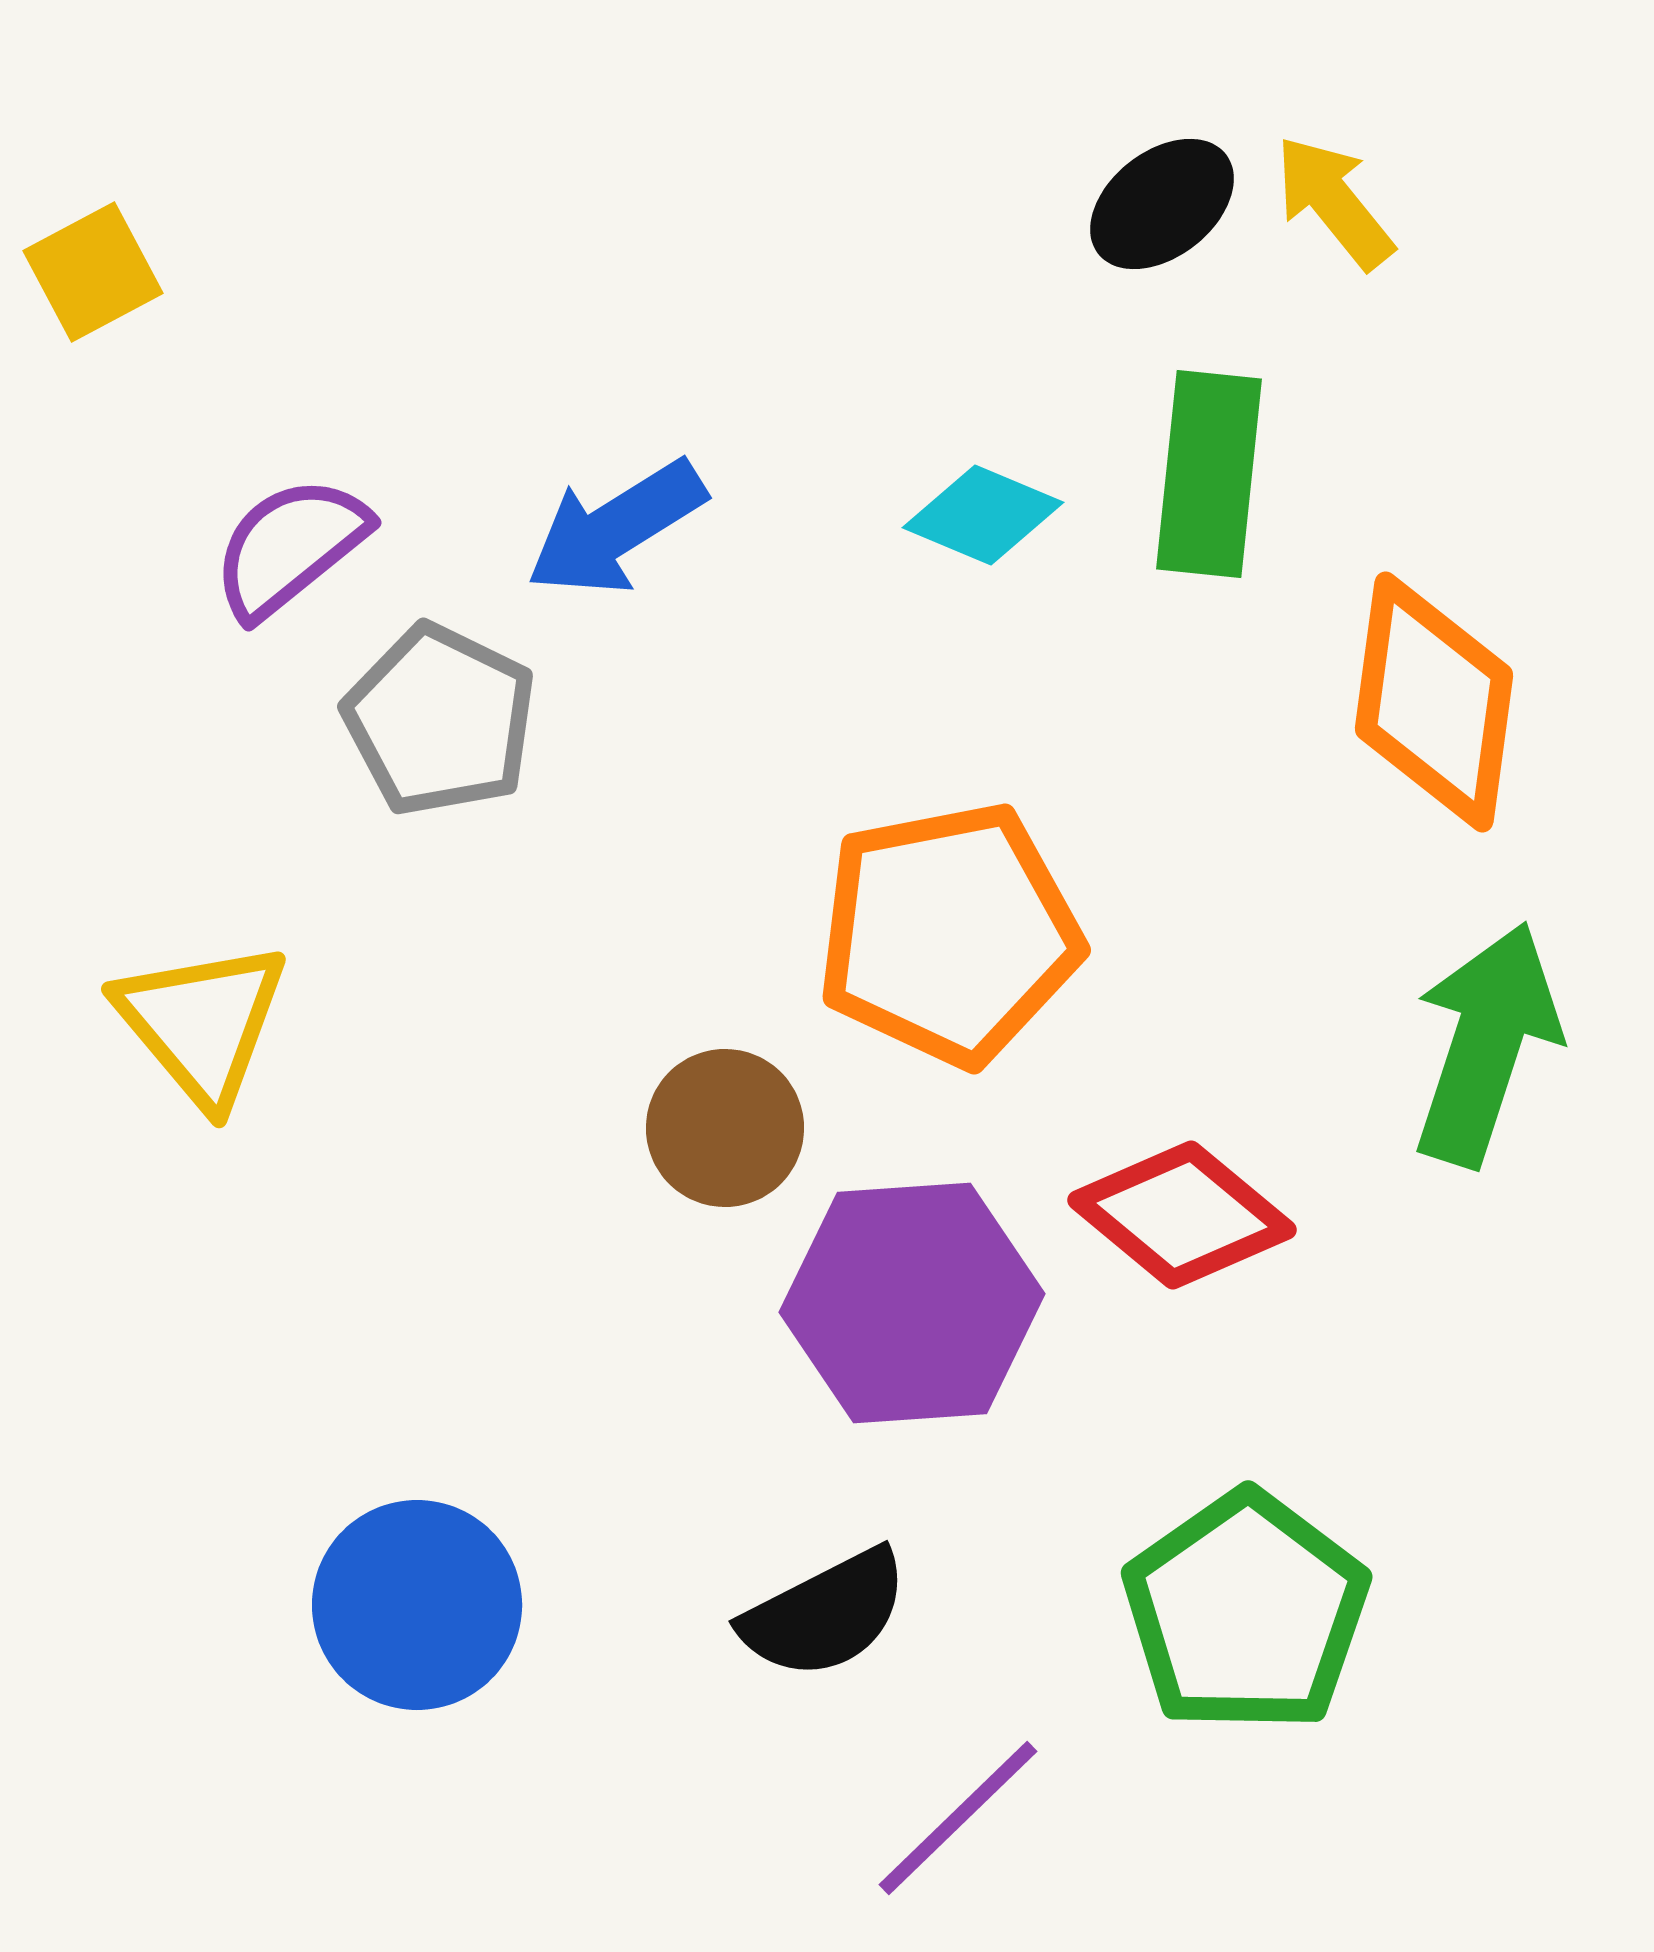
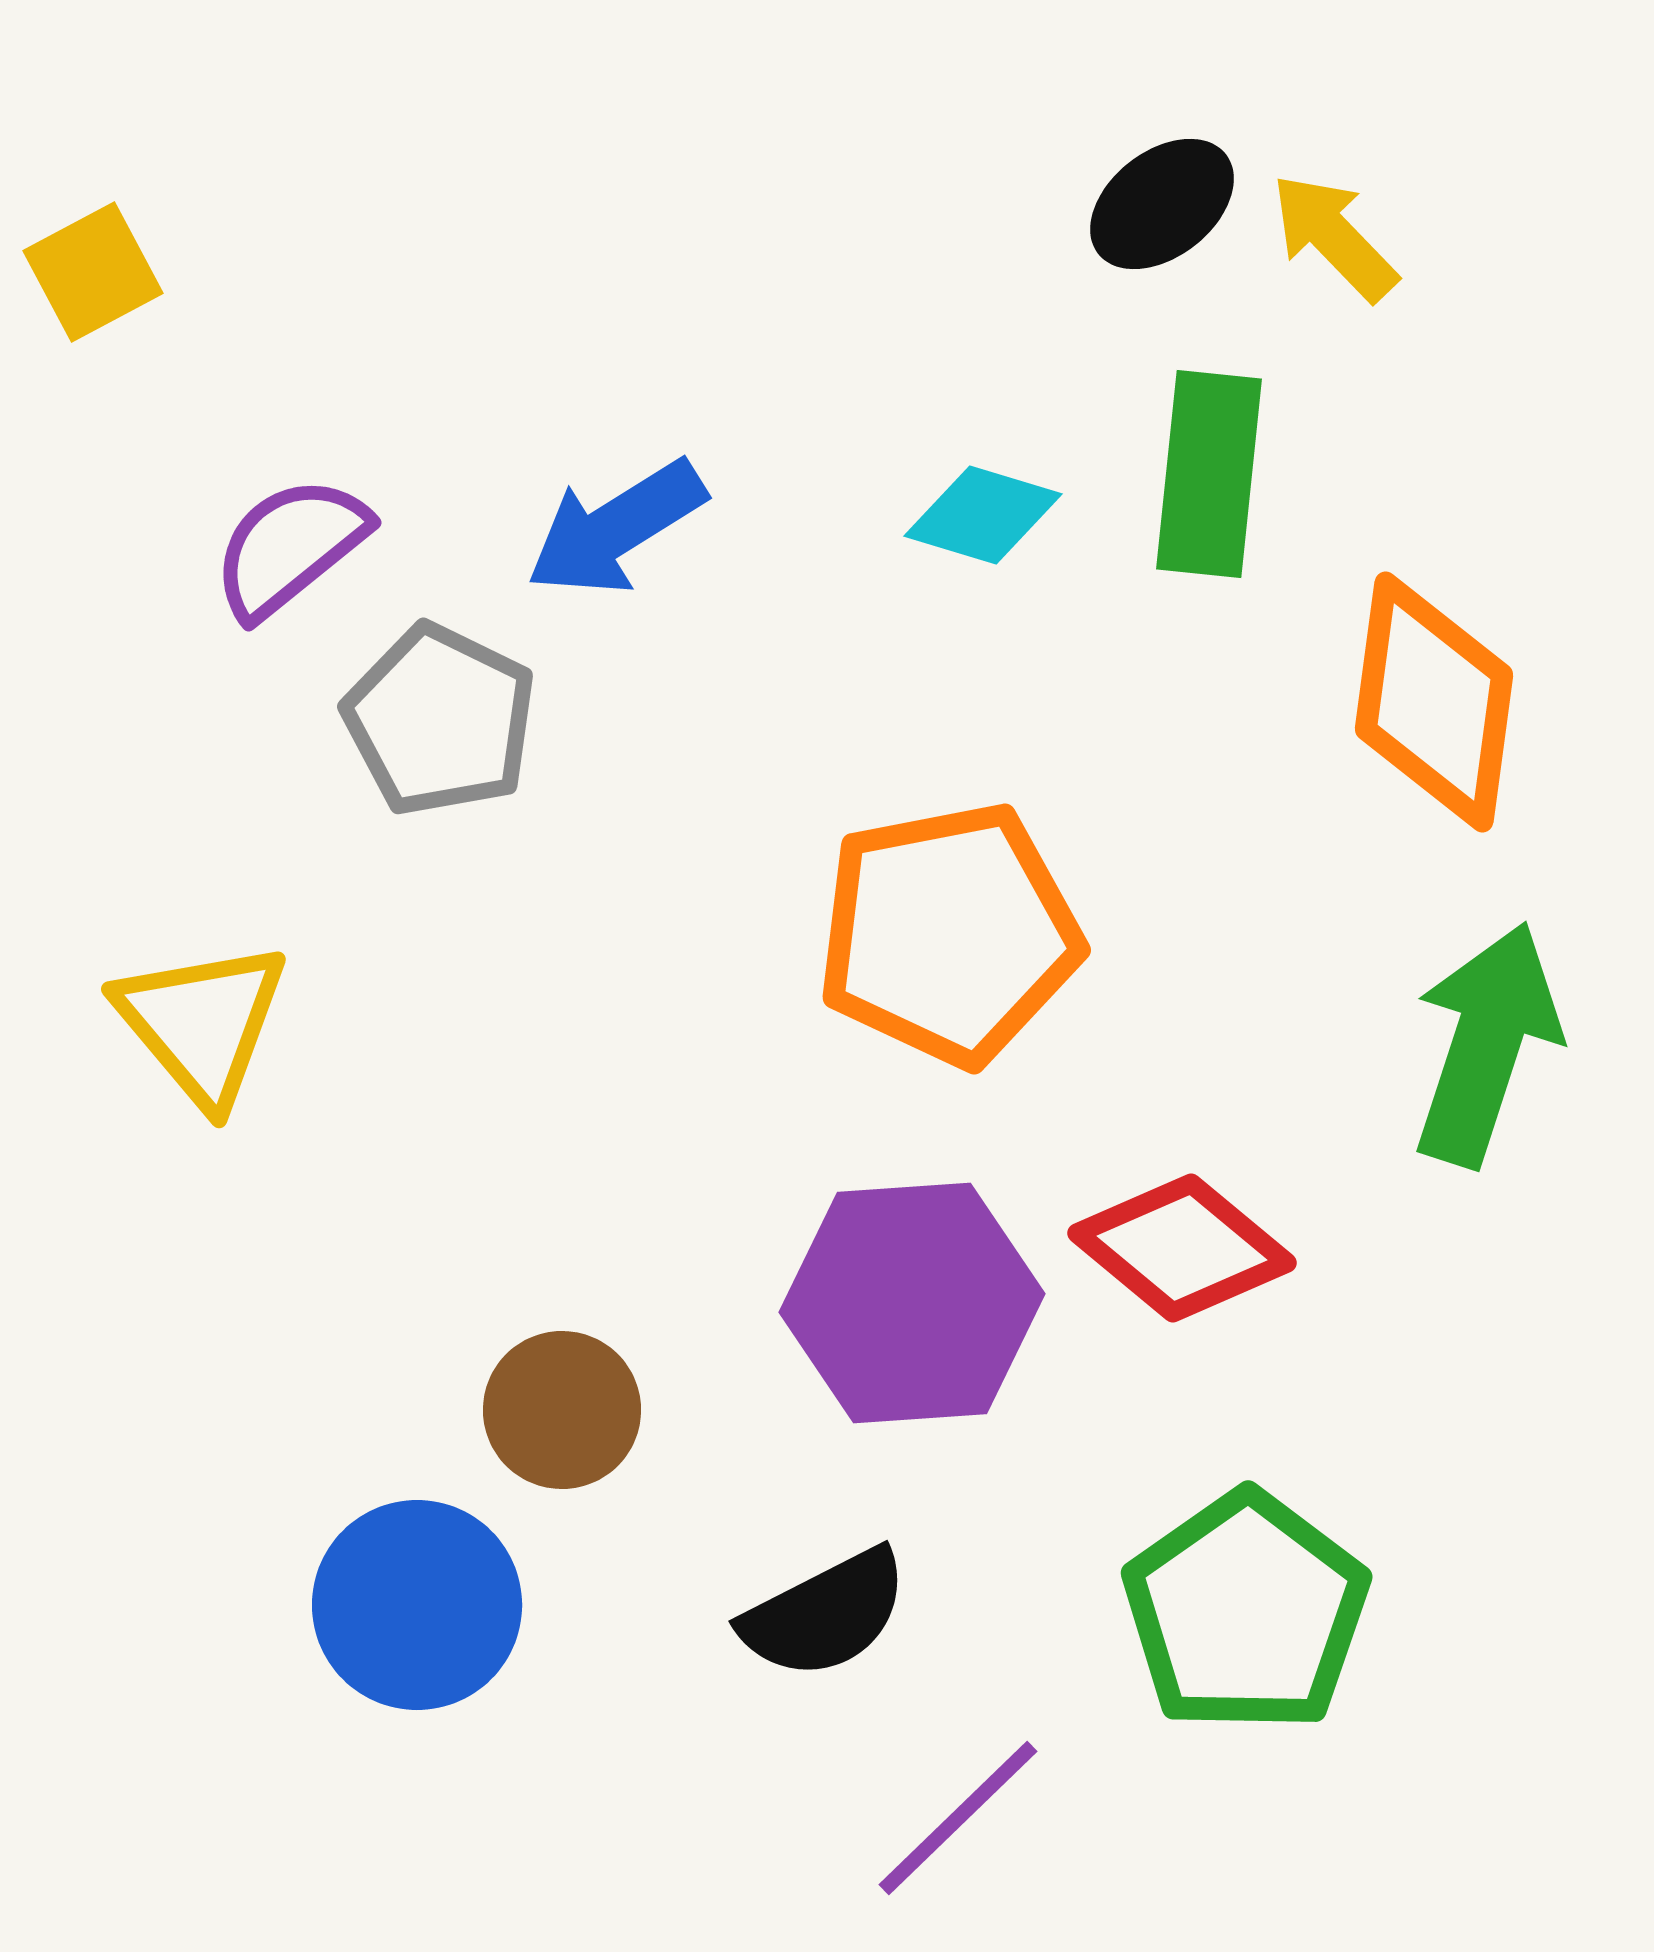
yellow arrow: moved 35 px down; rotated 5 degrees counterclockwise
cyan diamond: rotated 6 degrees counterclockwise
brown circle: moved 163 px left, 282 px down
red diamond: moved 33 px down
